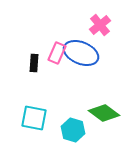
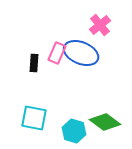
green diamond: moved 1 px right, 9 px down
cyan hexagon: moved 1 px right, 1 px down
